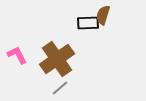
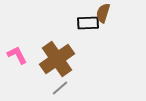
brown semicircle: moved 2 px up
